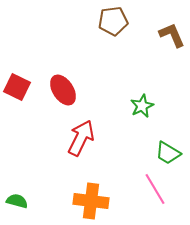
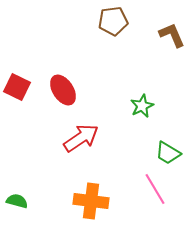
red arrow: rotated 30 degrees clockwise
